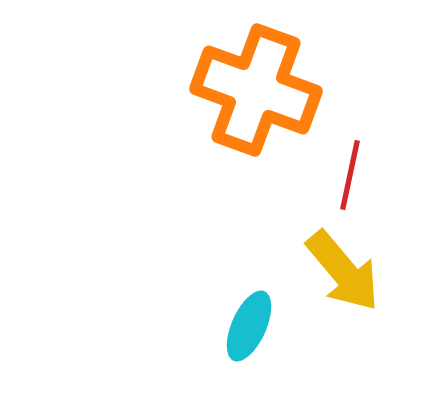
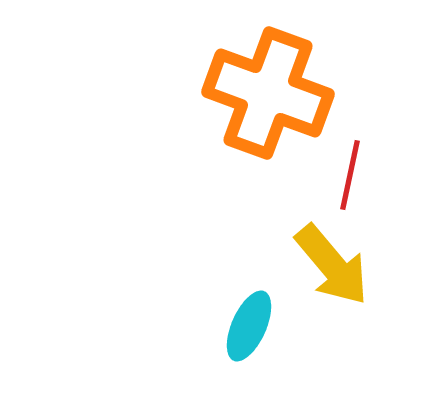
orange cross: moved 12 px right, 3 px down
yellow arrow: moved 11 px left, 6 px up
